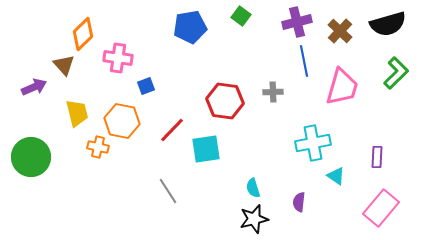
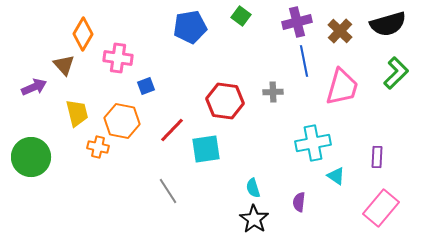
orange diamond: rotated 16 degrees counterclockwise
black star: rotated 24 degrees counterclockwise
